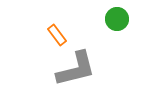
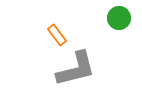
green circle: moved 2 px right, 1 px up
